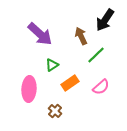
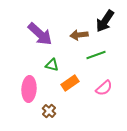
black arrow: moved 1 px down
brown arrow: moved 2 px left, 1 px up; rotated 72 degrees counterclockwise
green line: rotated 24 degrees clockwise
green triangle: rotated 48 degrees clockwise
pink semicircle: moved 3 px right, 1 px down
brown cross: moved 6 px left
